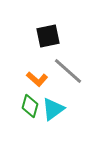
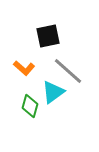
orange L-shape: moved 13 px left, 11 px up
cyan triangle: moved 17 px up
